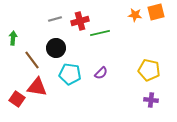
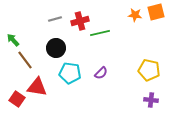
green arrow: moved 2 px down; rotated 48 degrees counterclockwise
brown line: moved 7 px left
cyan pentagon: moved 1 px up
